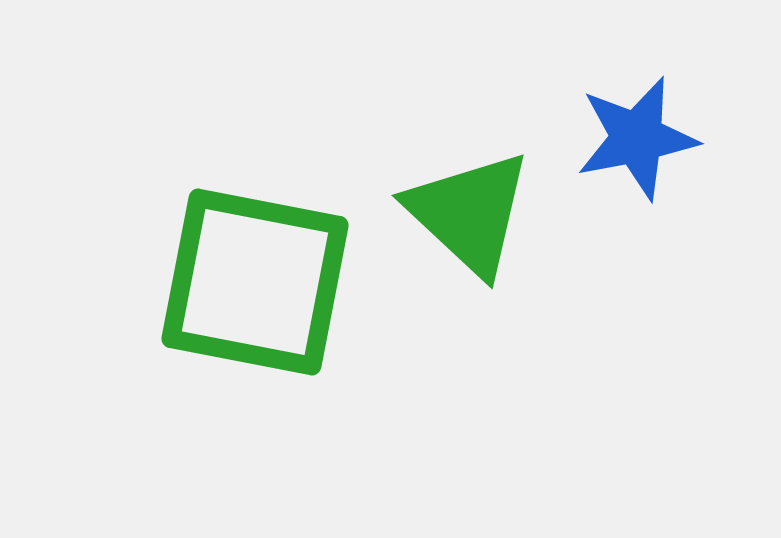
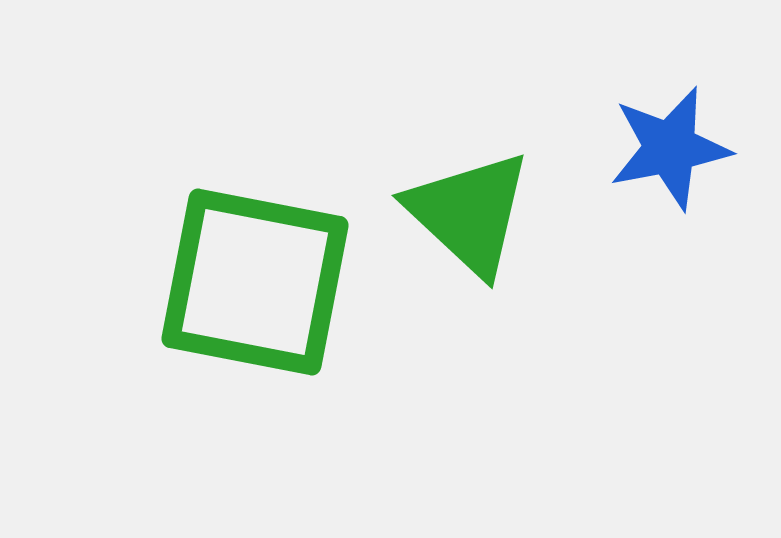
blue star: moved 33 px right, 10 px down
